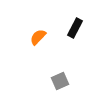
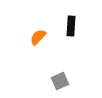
black rectangle: moved 4 px left, 2 px up; rotated 24 degrees counterclockwise
